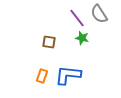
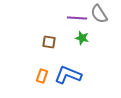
purple line: rotated 48 degrees counterclockwise
blue L-shape: rotated 16 degrees clockwise
